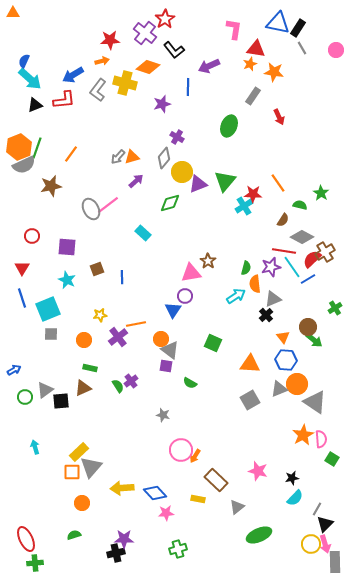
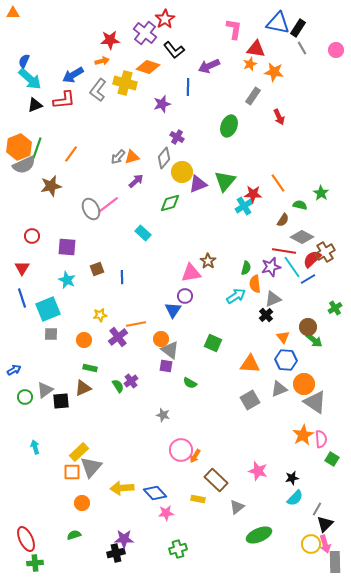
orange circle at (297, 384): moved 7 px right
